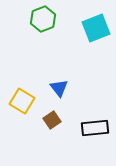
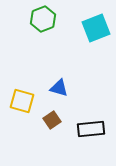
blue triangle: rotated 36 degrees counterclockwise
yellow square: rotated 15 degrees counterclockwise
black rectangle: moved 4 px left, 1 px down
